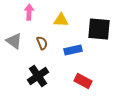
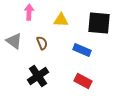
black square: moved 6 px up
blue rectangle: moved 9 px right; rotated 36 degrees clockwise
